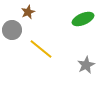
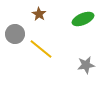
brown star: moved 11 px right, 2 px down; rotated 16 degrees counterclockwise
gray circle: moved 3 px right, 4 px down
gray star: rotated 18 degrees clockwise
